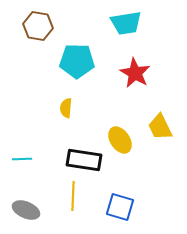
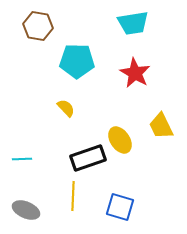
cyan trapezoid: moved 7 px right
yellow semicircle: rotated 132 degrees clockwise
yellow trapezoid: moved 1 px right, 1 px up
black rectangle: moved 4 px right, 2 px up; rotated 28 degrees counterclockwise
